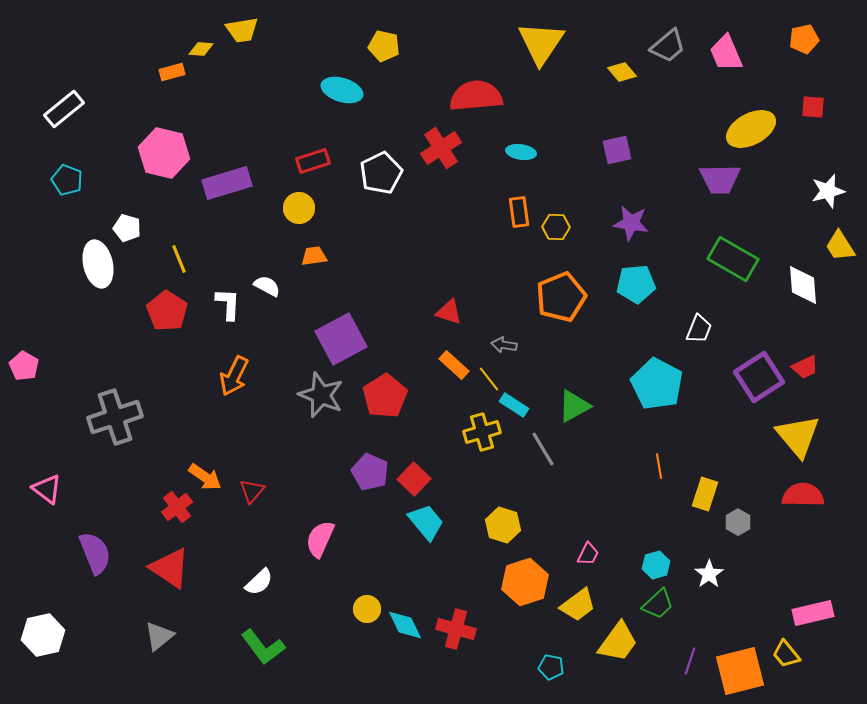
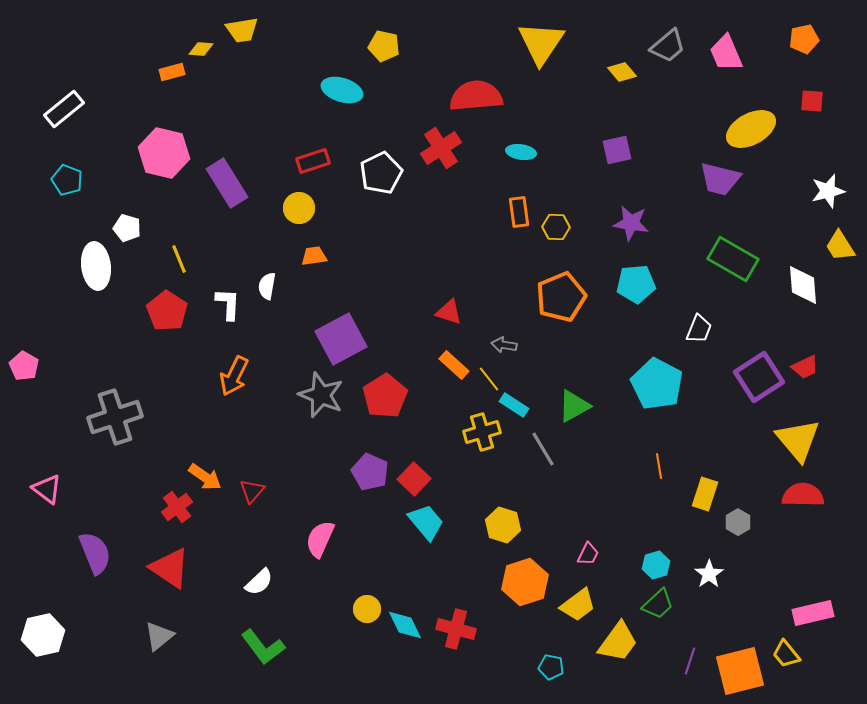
red square at (813, 107): moved 1 px left, 6 px up
purple trapezoid at (720, 179): rotated 15 degrees clockwise
purple rectangle at (227, 183): rotated 75 degrees clockwise
white ellipse at (98, 264): moved 2 px left, 2 px down; rotated 6 degrees clockwise
white semicircle at (267, 286): rotated 108 degrees counterclockwise
yellow triangle at (798, 436): moved 4 px down
